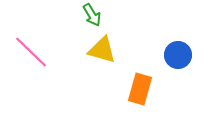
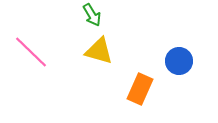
yellow triangle: moved 3 px left, 1 px down
blue circle: moved 1 px right, 6 px down
orange rectangle: rotated 8 degrees clockwise
